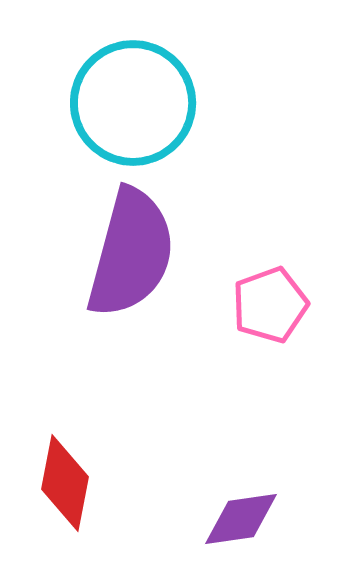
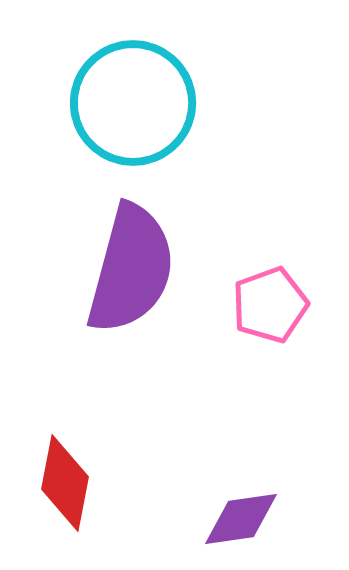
purple semicircle: moved 16 px down
